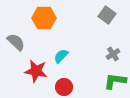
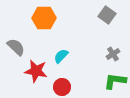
gray semicircle: moved 5 px down
red circle: moved 2 px left
